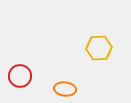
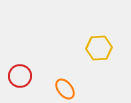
orange ellipse: rotated 45 degrees clockwise
